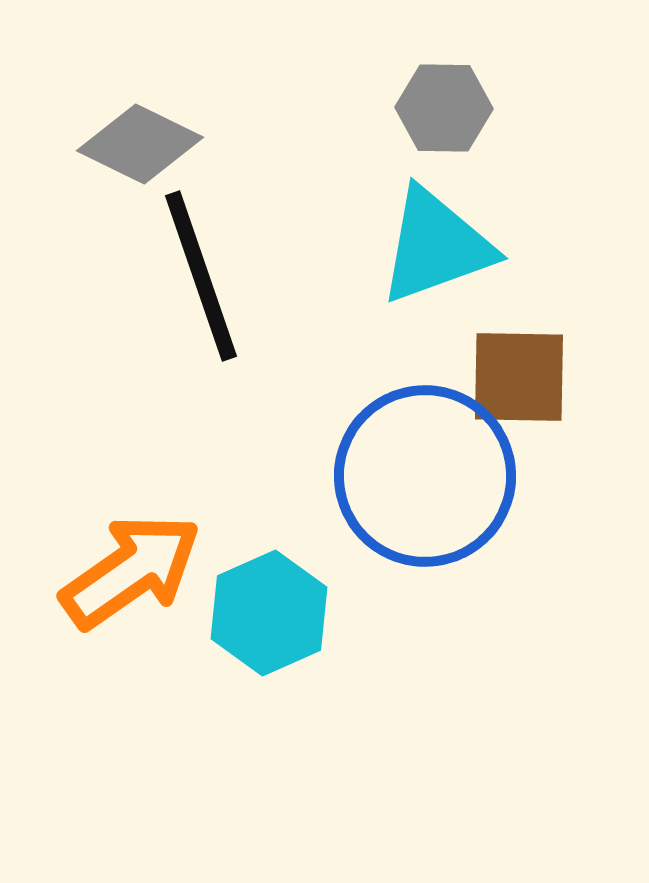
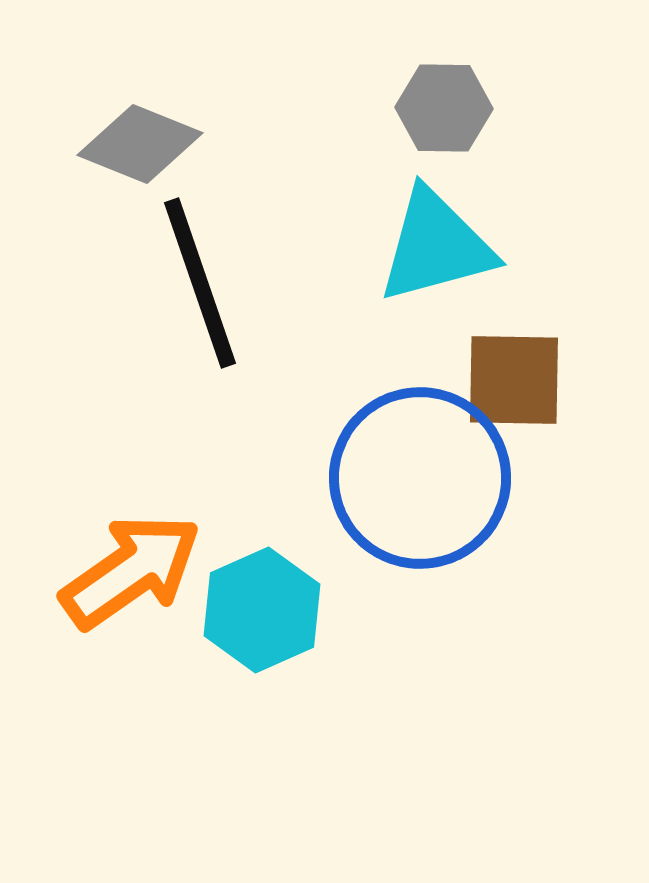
gray diamond: rotated 4 degrees counterclockwise
cyan triangle: rotated 5 degrees clockwise
black line: moved 1 px left, 7 px down
brown square: moved 5 px left, 3 px down
blue circle: moved 5 px left, 2 px down
cyan hexagon: moved 7 px left, 3 px up
